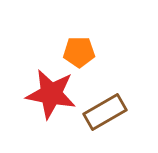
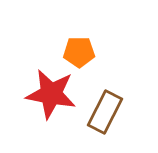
brown rectangle: rotated 33 degrees counterclockwise
